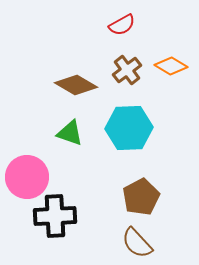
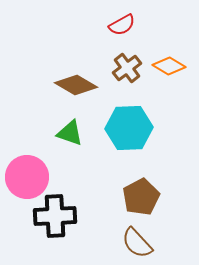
orange diamond: moved 2 px left
brown cross: moved 2 px up
